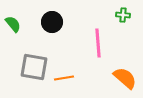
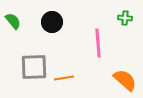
green cross: moved 2 px right, 3 px down
green semicircle: moved 3 px up
gray square: rotated 12 degrees counterclockwise
orange semicircle: moved 2 px down
